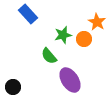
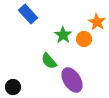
green star: rotated 24 degrees counterclockwise
green semicircle: moved 5 px down
purple ellipse: moved 2 px right
